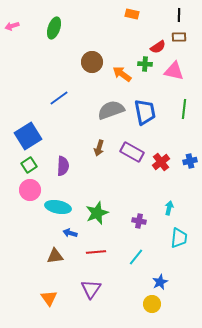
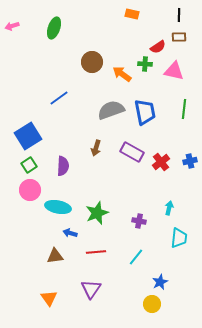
brown arrow: moved 3 px left
